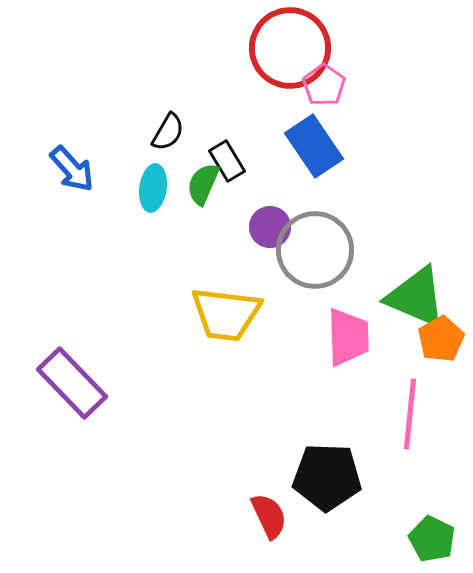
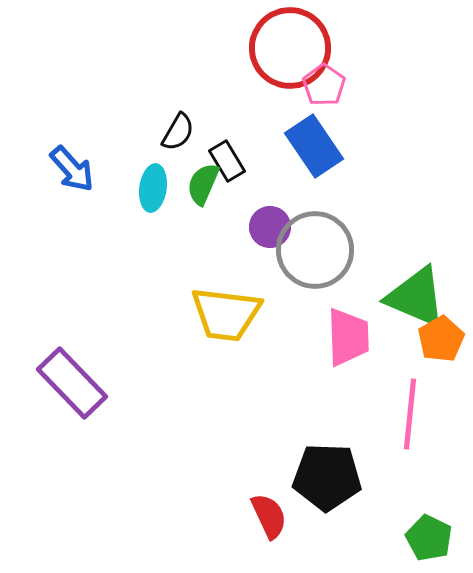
black semicircle: moved 10 px right
green pentagon: moved 3 px left, 1 px up
